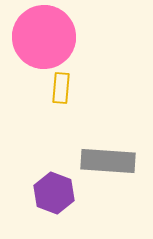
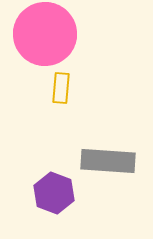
pink circle: moved 1 px right, 3 px up
